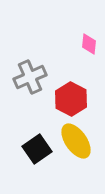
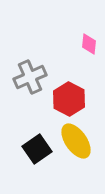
red hexagon: moved 2 px left
